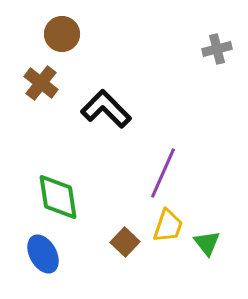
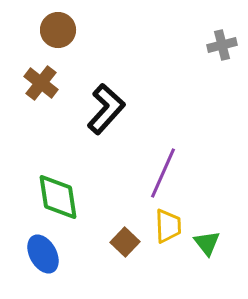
brown circle: moved 4 px left, 4 px up
gray cross: moved 5 px right, 4 px up
black L-shape: rotated 87 degrees clockwise
yellow trapezoid: rotated 21 degrees counterclockwise
